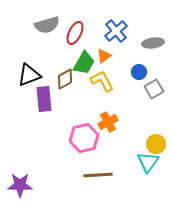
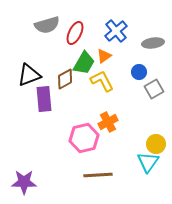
purple star: moved 4 px right, 3 px up
